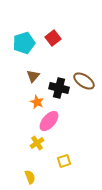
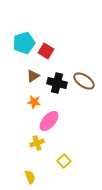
red square: moved 7 px left, 13 px down; rotated 21 degrees counterclockwise
brown triangle: rotated 16 degrees clockwise
black cross: moved 2 px left, 5 px up
orange star: moved 3 px left; rotated 16 degrees counterclockwise
yellow cross: rotated 16 degrees clockwise
yellow square: rotated 24 degrees counterclockwise
